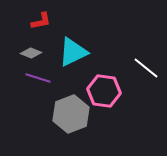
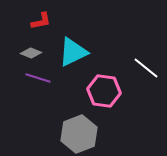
gray hexagon: moved 8 px right, 20 px down
